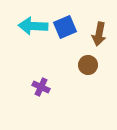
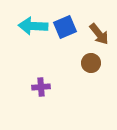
brown arrow: rotated 50 degrees counterclockwise
brown circle: moved 3 px right, 2 px up
purple cross: rotated 30 degrees counterclockwise
